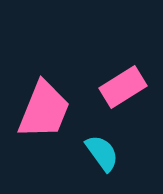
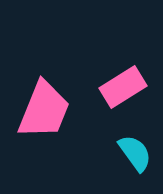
cyan semicircle: moved 33 px right
